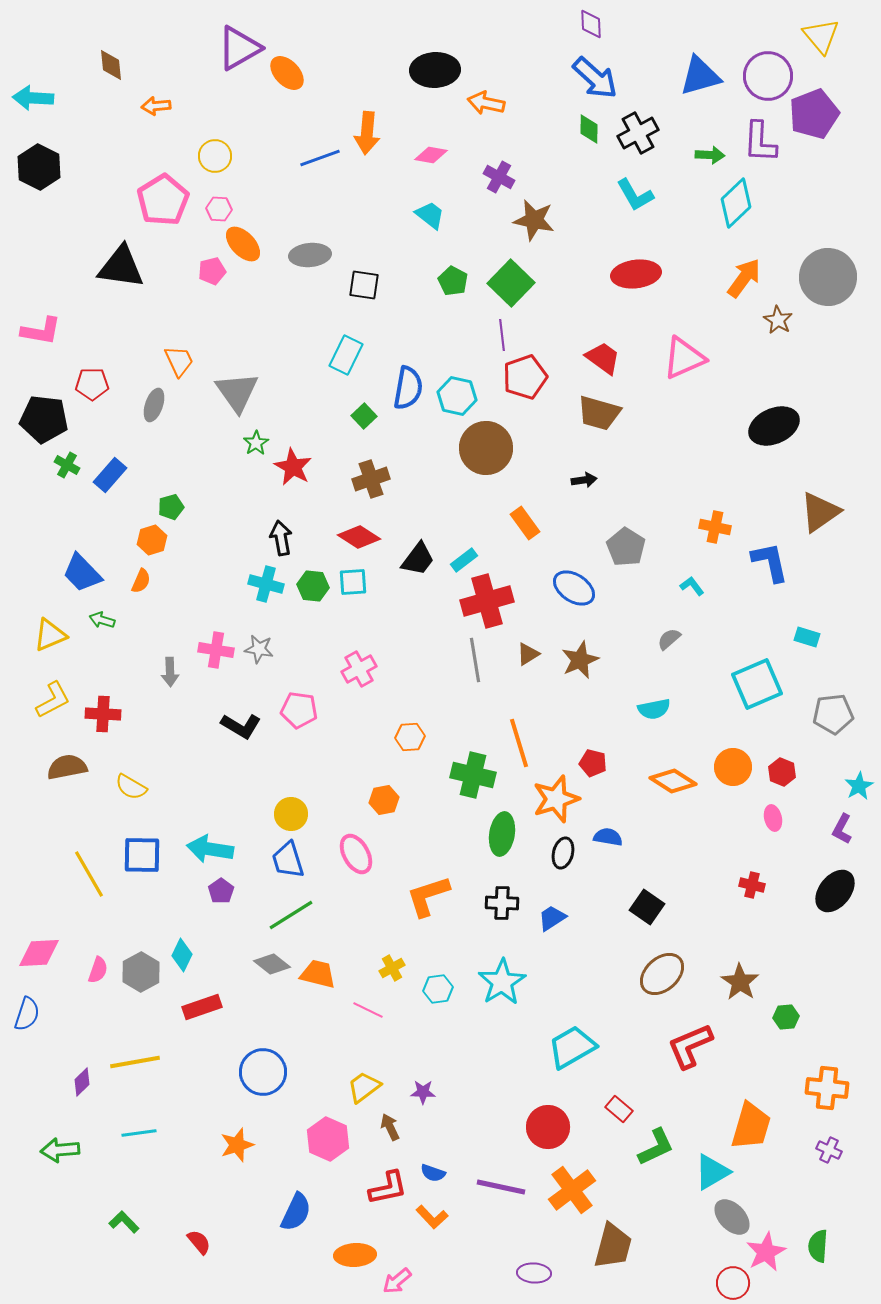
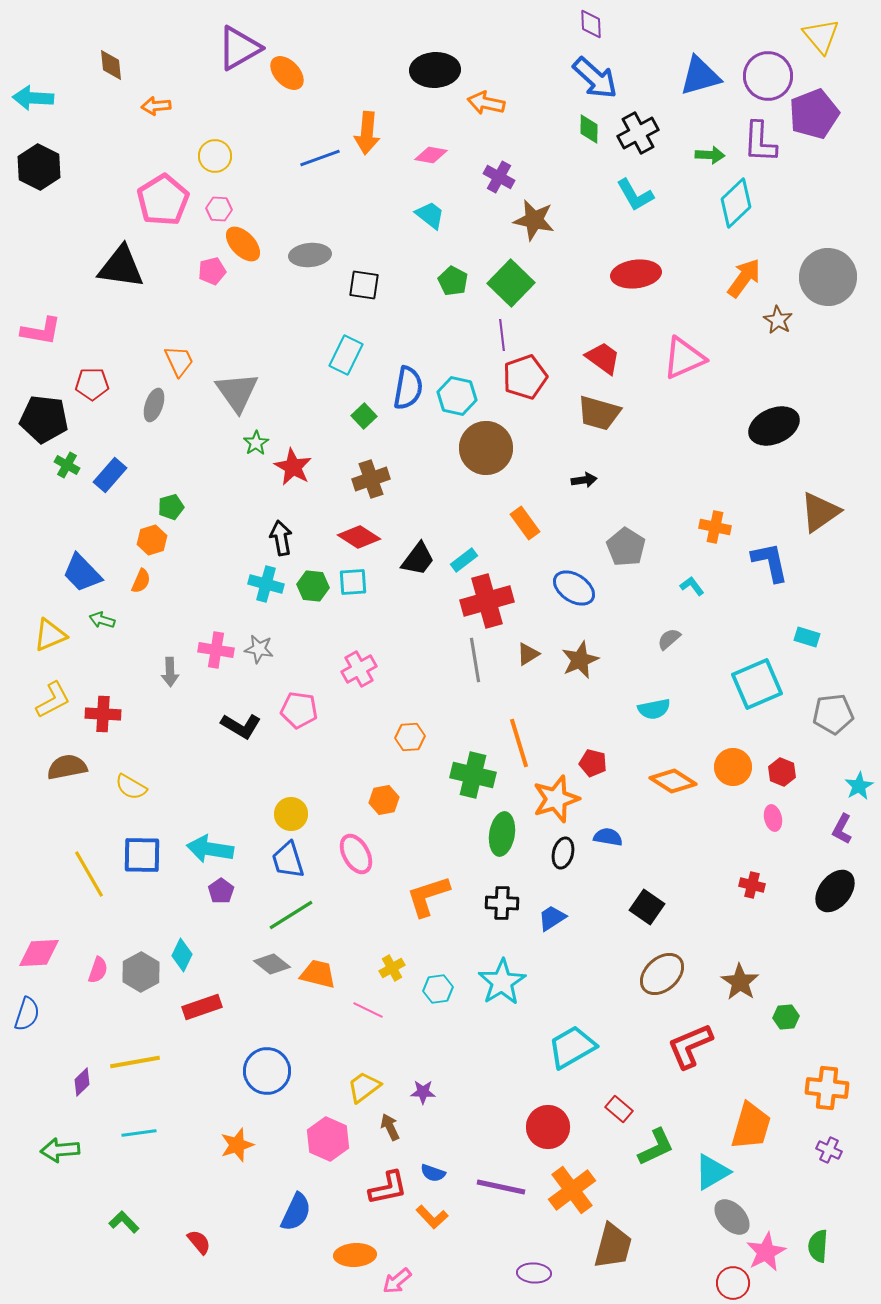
blue circle at (263, 1072): moved 4 px right, 1 px up
